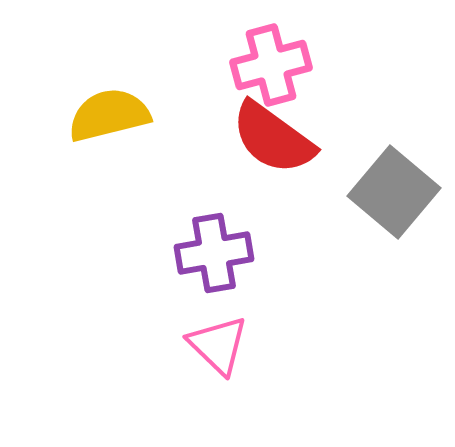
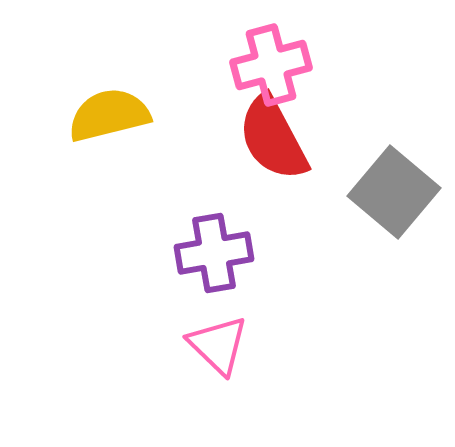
red semicircle: rotated 26 degrees clockwise
